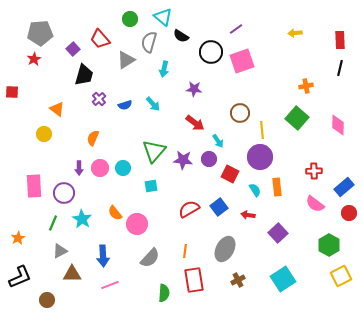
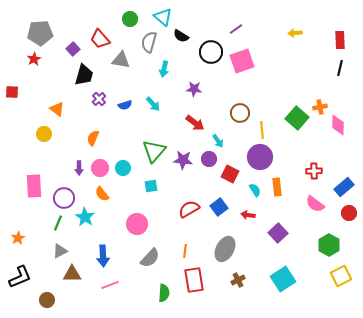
gray triangle at (126, 60): moved 5 px left; rotated 42 degrees clockwise
orange cross at (306, 86): moved 14 px right, 21 px down
purple circle at (64, 193): moved 5 px down
orange semicircle at (115, 213): moved 13 px left, 19 px up
cyan star at (82, 219): moved 3 px right, 2 px up
green line at (53, 223): moved 5 px right
